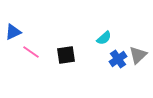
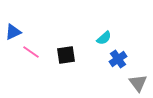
gray triangle: moved 28 px down; rotated 24 degrees counterclockwise
